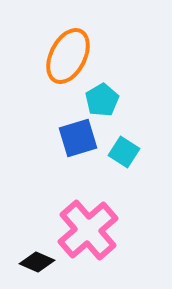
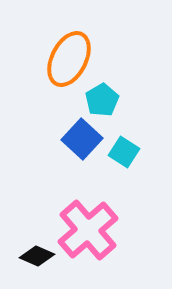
orange ellipse: moved 1 px right, 3 px down
blue square: moved 4 px right, 1 px down; rotated 30 degrees counterclockwise
black diamond: moved 6 px up
